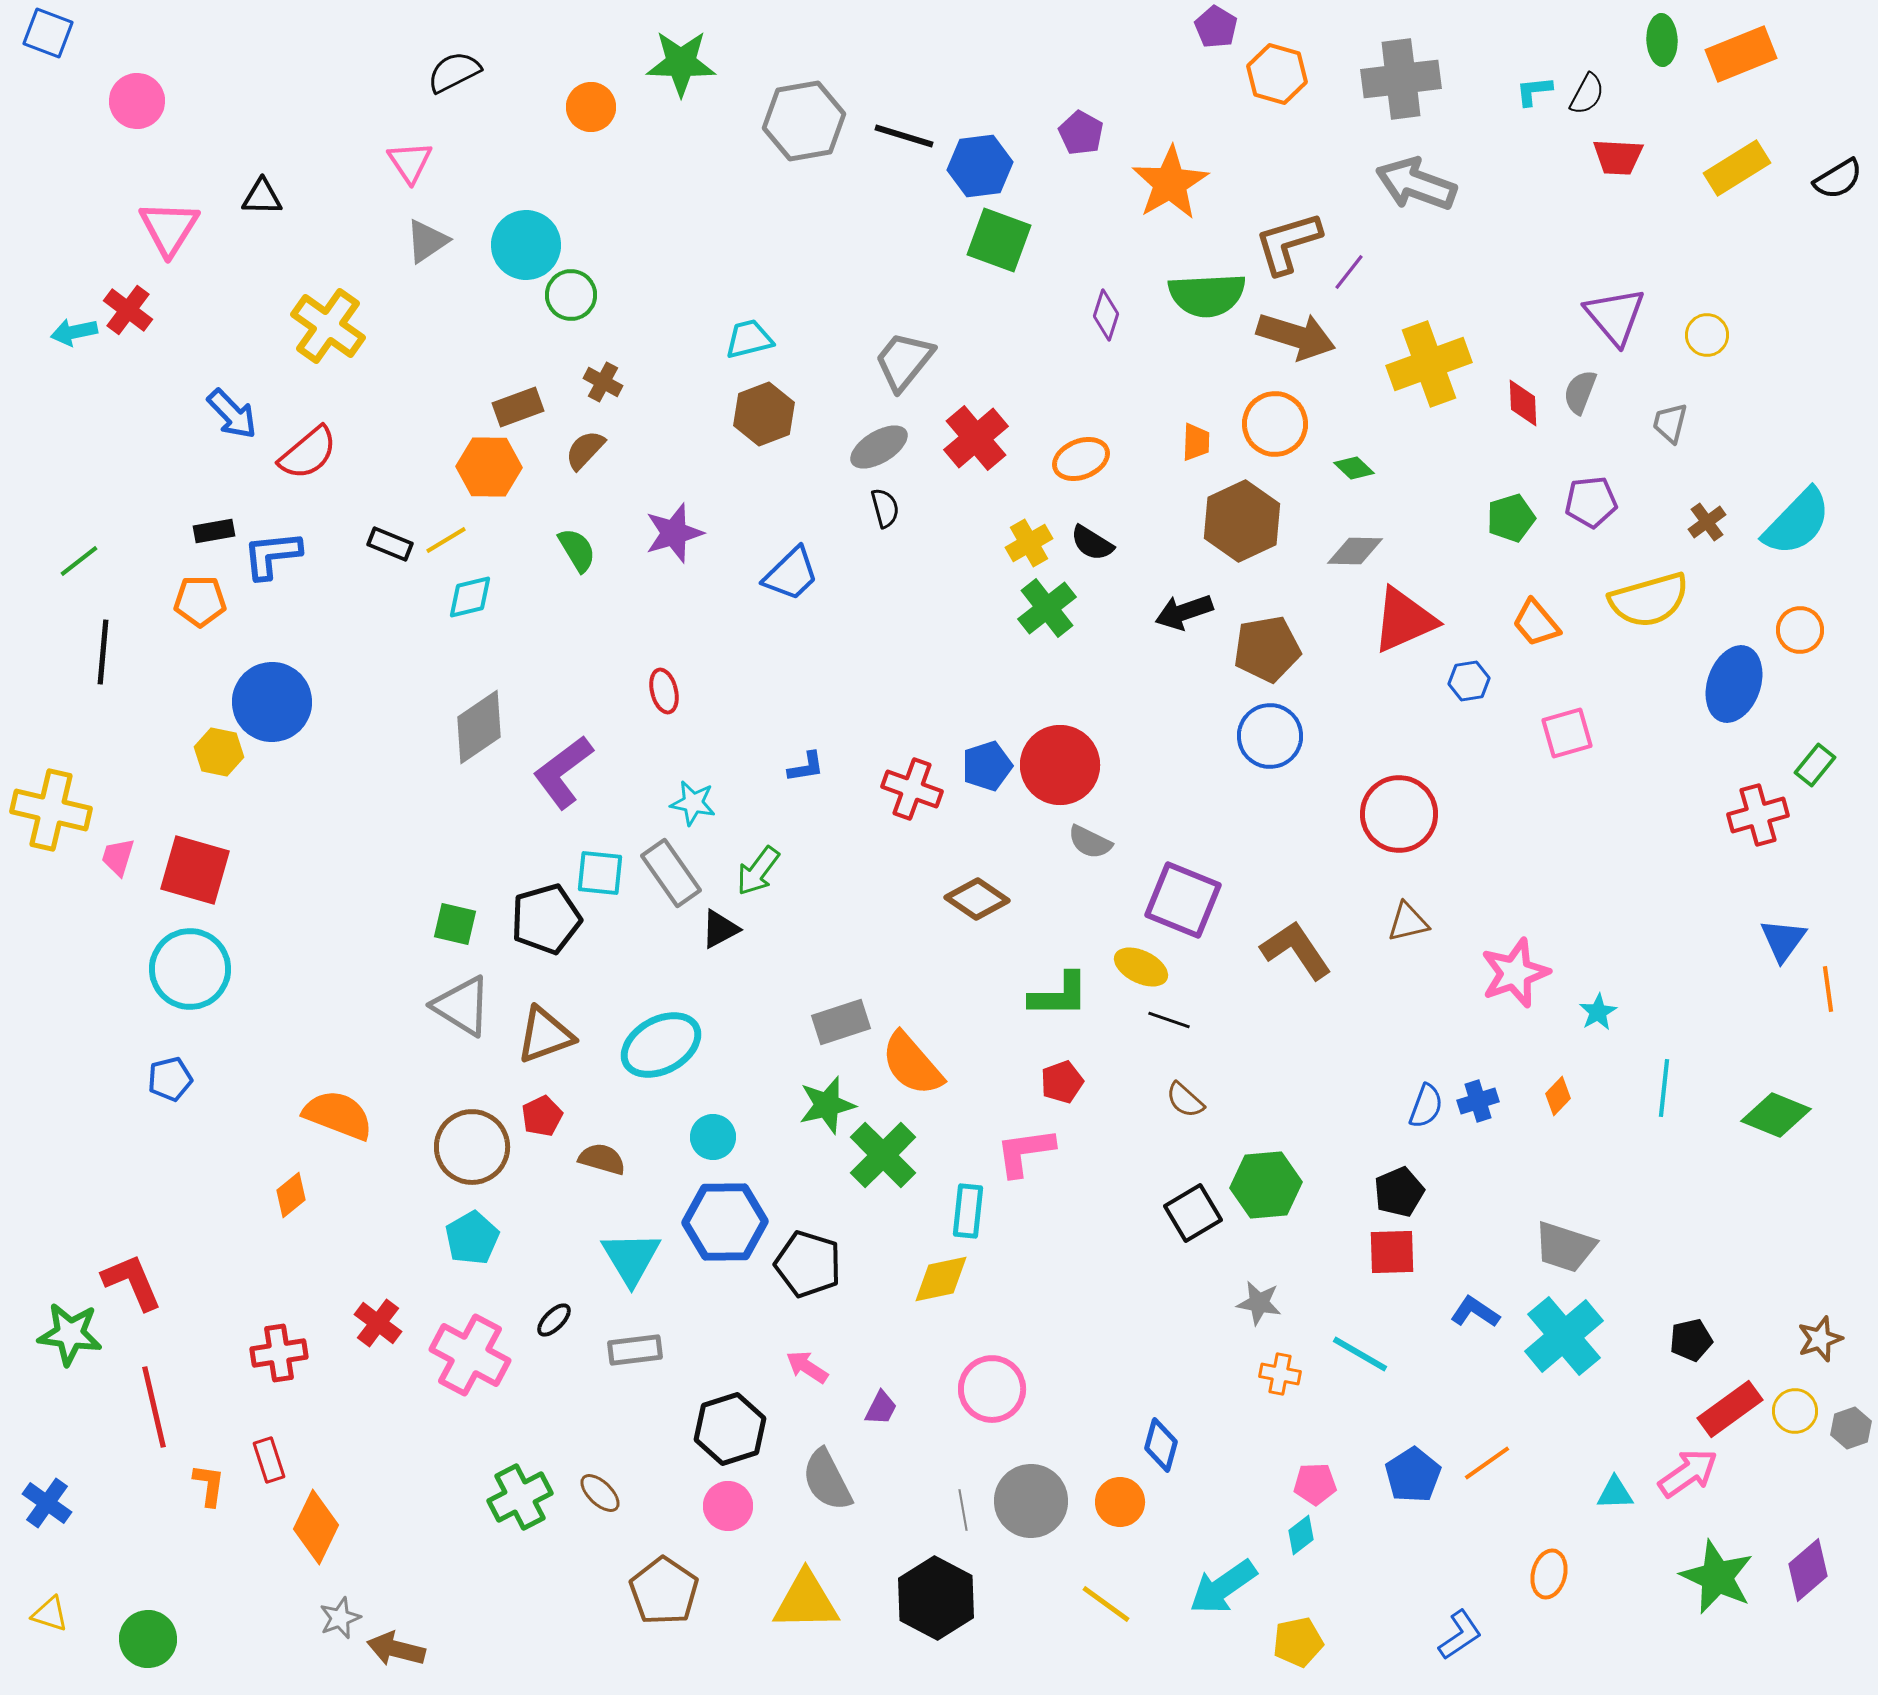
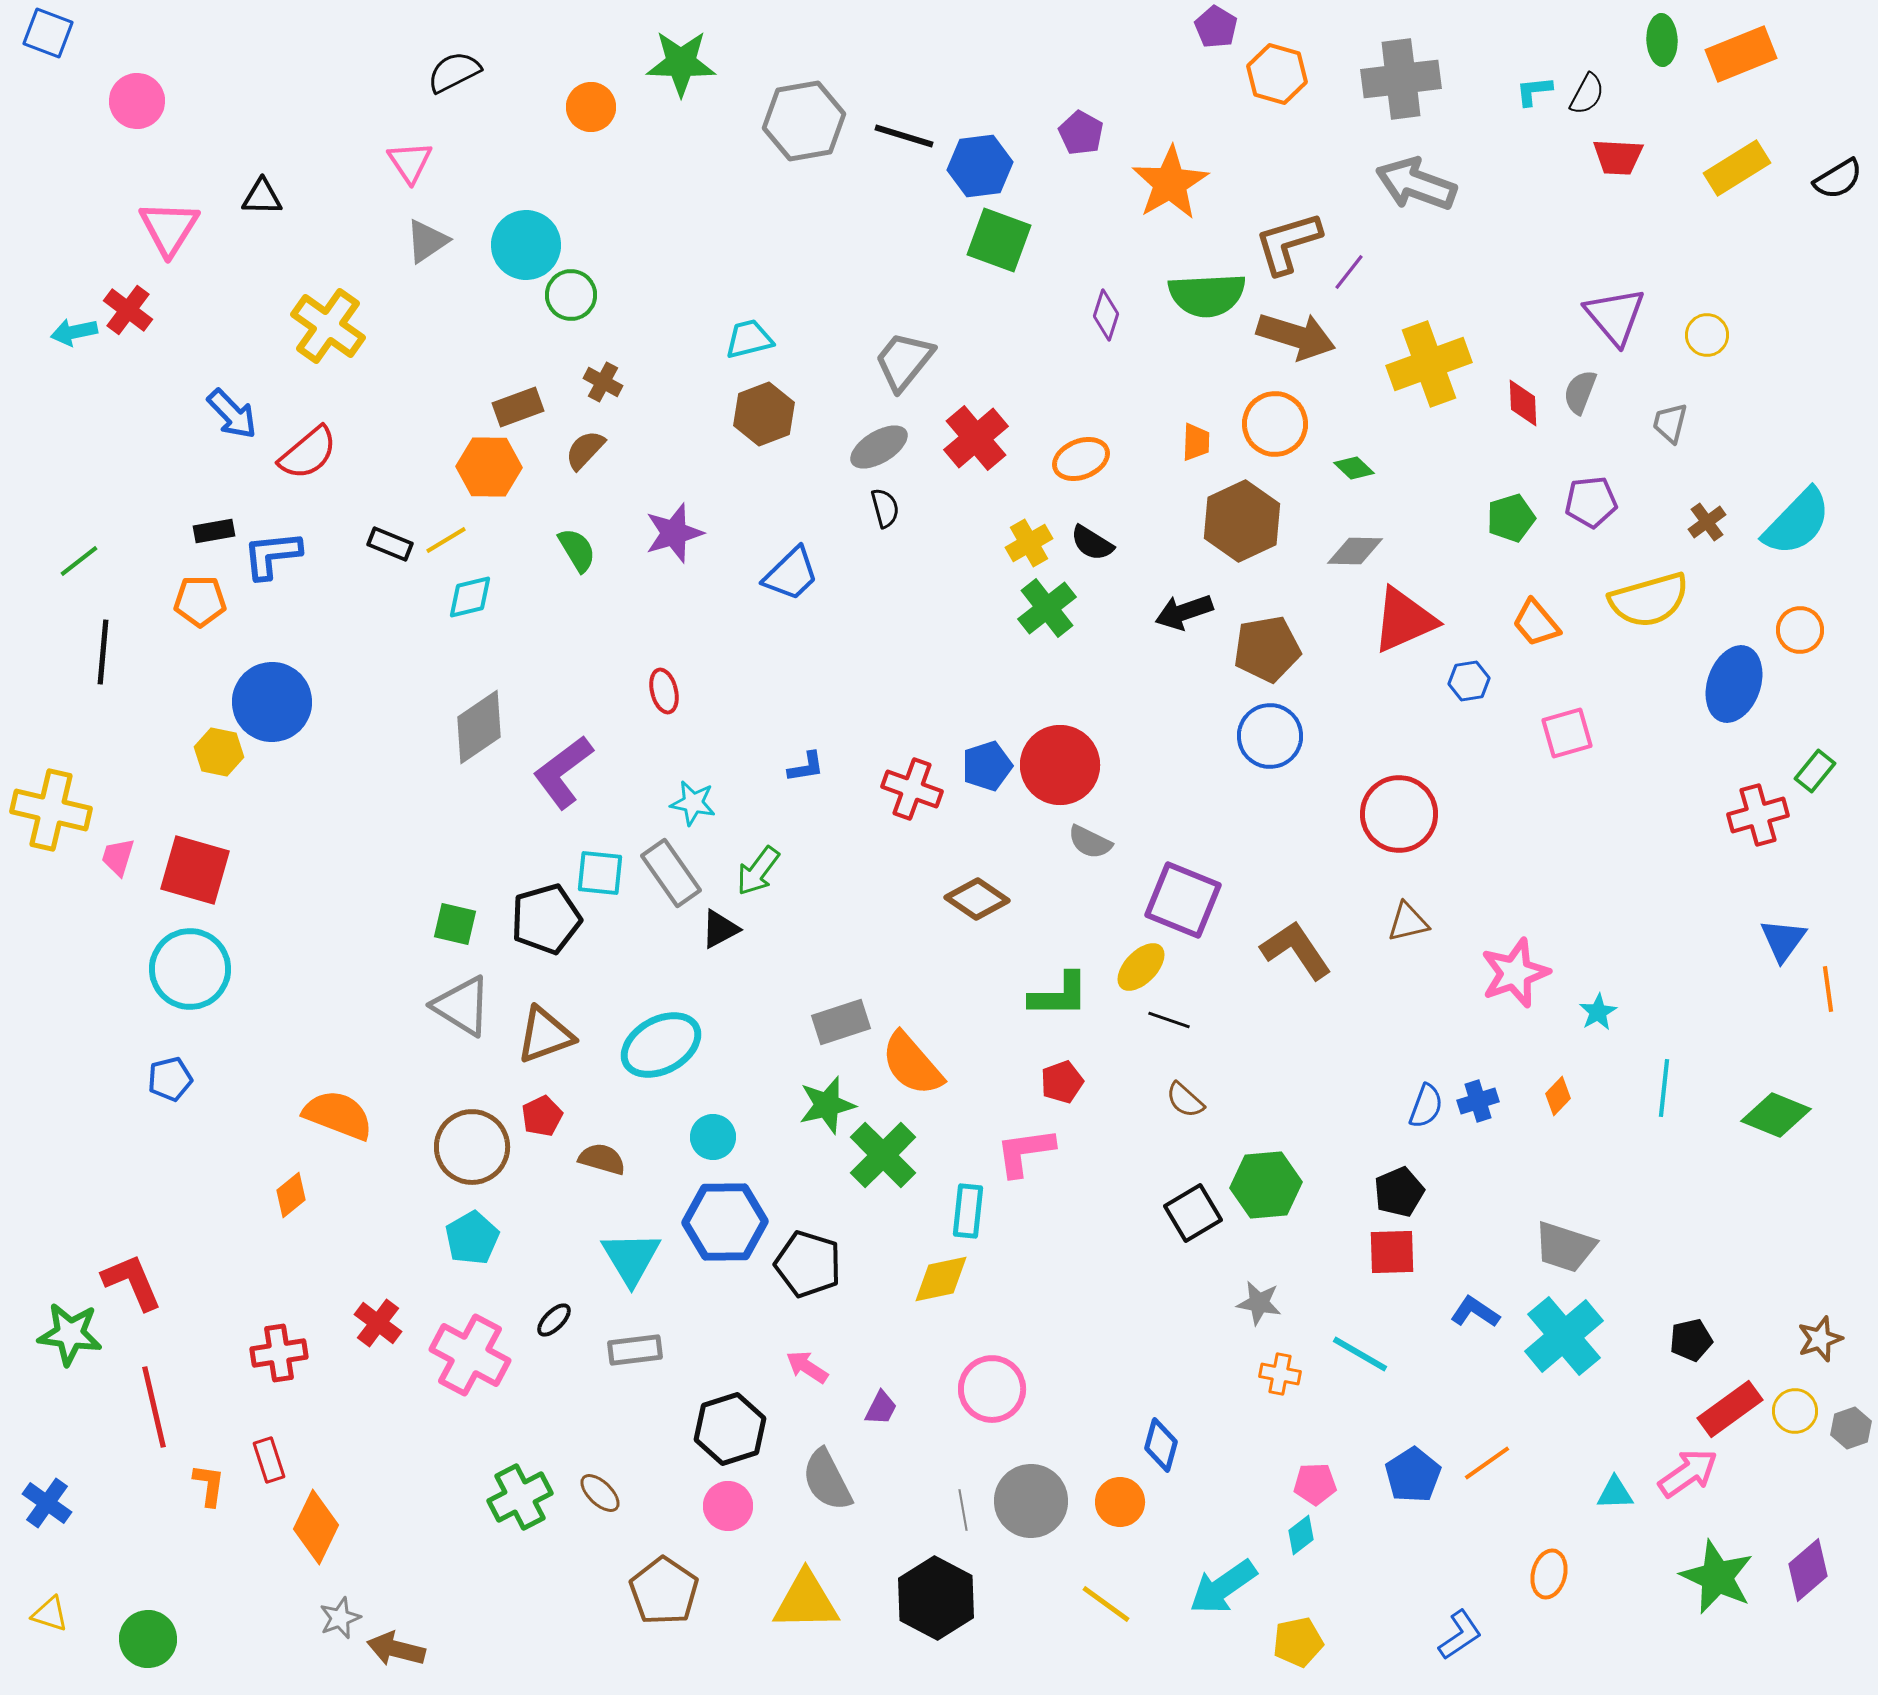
green rectangle at (1815, 765): moved 6 px down
yellow ellipse at (1141, 967): rotated 72 degrees counterclockwise
